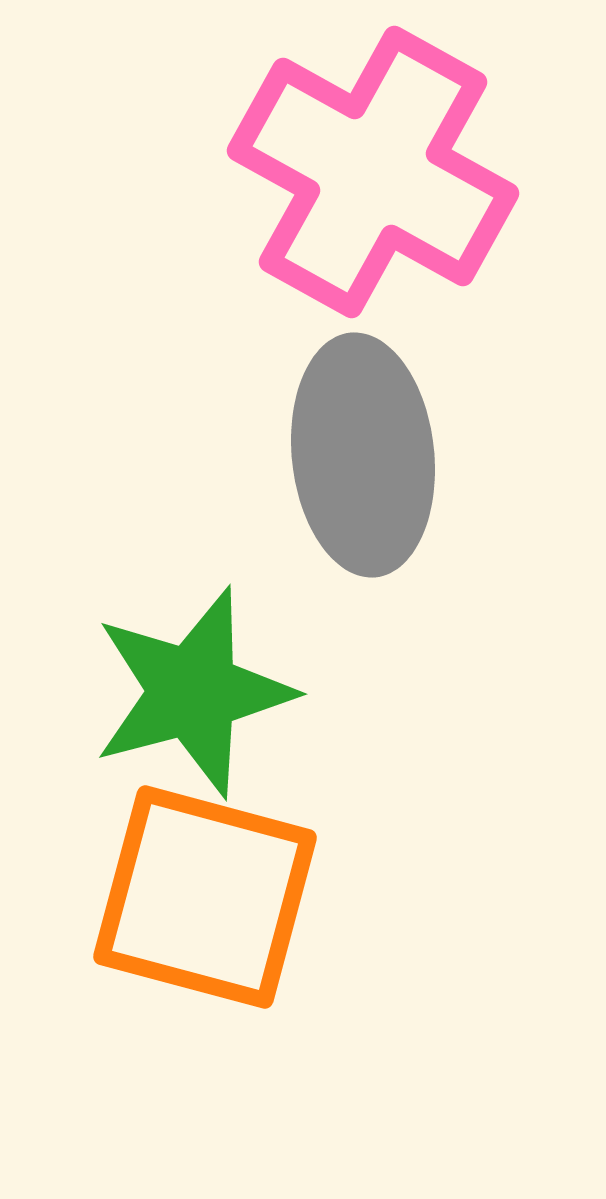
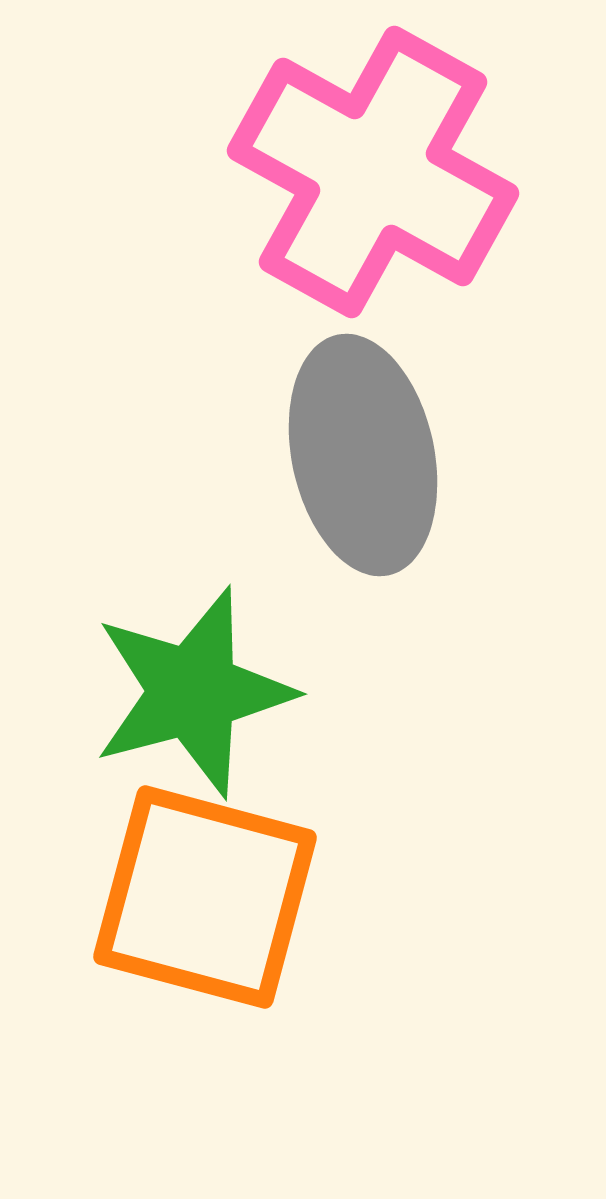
gray ellipse: rotated 6 degrees counterclockwise
